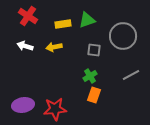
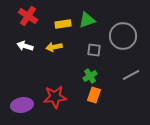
purple ellipse: moved 1 px left
red star: moved 12 px up
